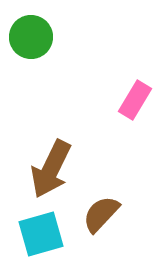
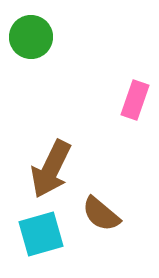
pink rectangle: rotated 12 degrees counterclockwise
brown semicircle: rotated 93 degrees counterclockwise
